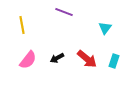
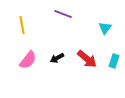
purple line: moved 1 px left, 2 px down
